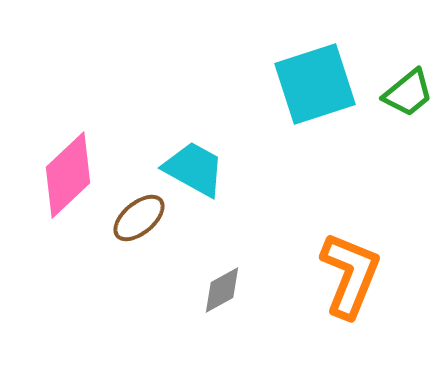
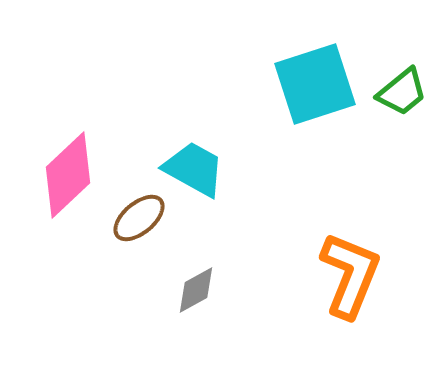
green trapezoid: moved 6 px left, 1 px up
gray diamond: moved 26 px left
